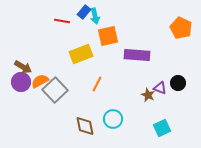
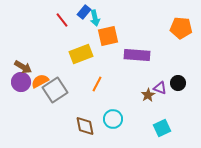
cyan arrow: moved 2 px down
red line: moved 1 px up; rotated 42 degrees clockwise
orange pentagon: rotated 20 degrees counterclockwise
gray square: rotated 10 degrees clockwise
brown star: rotated 16 degrees clockwise
